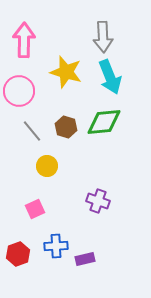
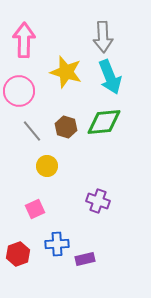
blue cross: moved 1 px right, 2 px up
